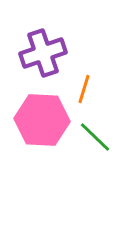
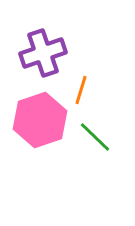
orange line: moved 3 px left, 1 px down
pink hexagon: moved 2 px left; rotated 22 degrees counterclockwise
